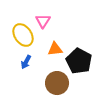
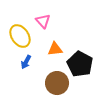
pink triangle: rotated 14 degrees counterclockwise
yellow ellipse: moved 3 px left, 1 px down
black pentagon: moved 1 px right, 3 px down
